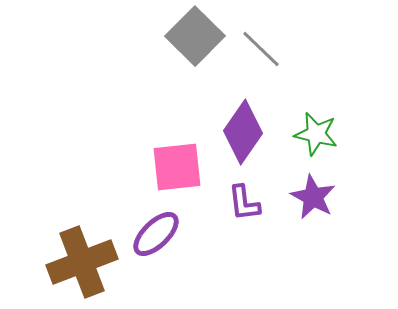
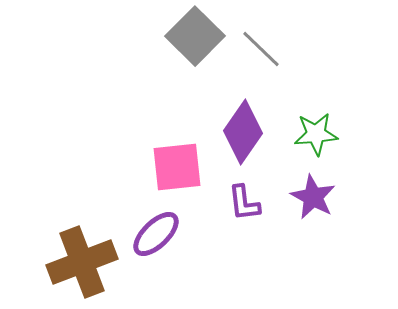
green star: rotated 18 degrees counterclockwise
